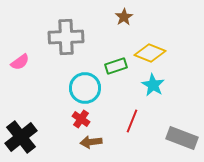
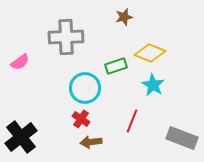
brown star: rotated 18 degrees clockwise
